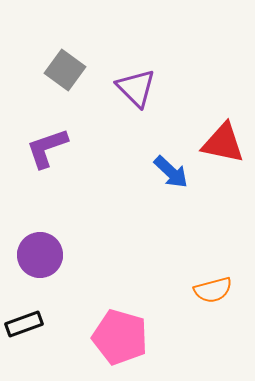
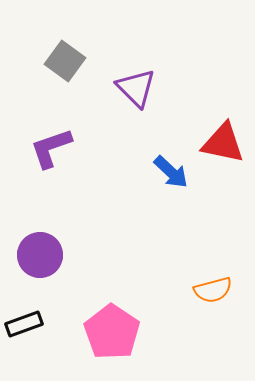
gray square: moved 9 px up
purple L-shape: moved 4 px right
pink pentagon: moved 8 px left, 5 px up; rotated 18 degrees clockwise
